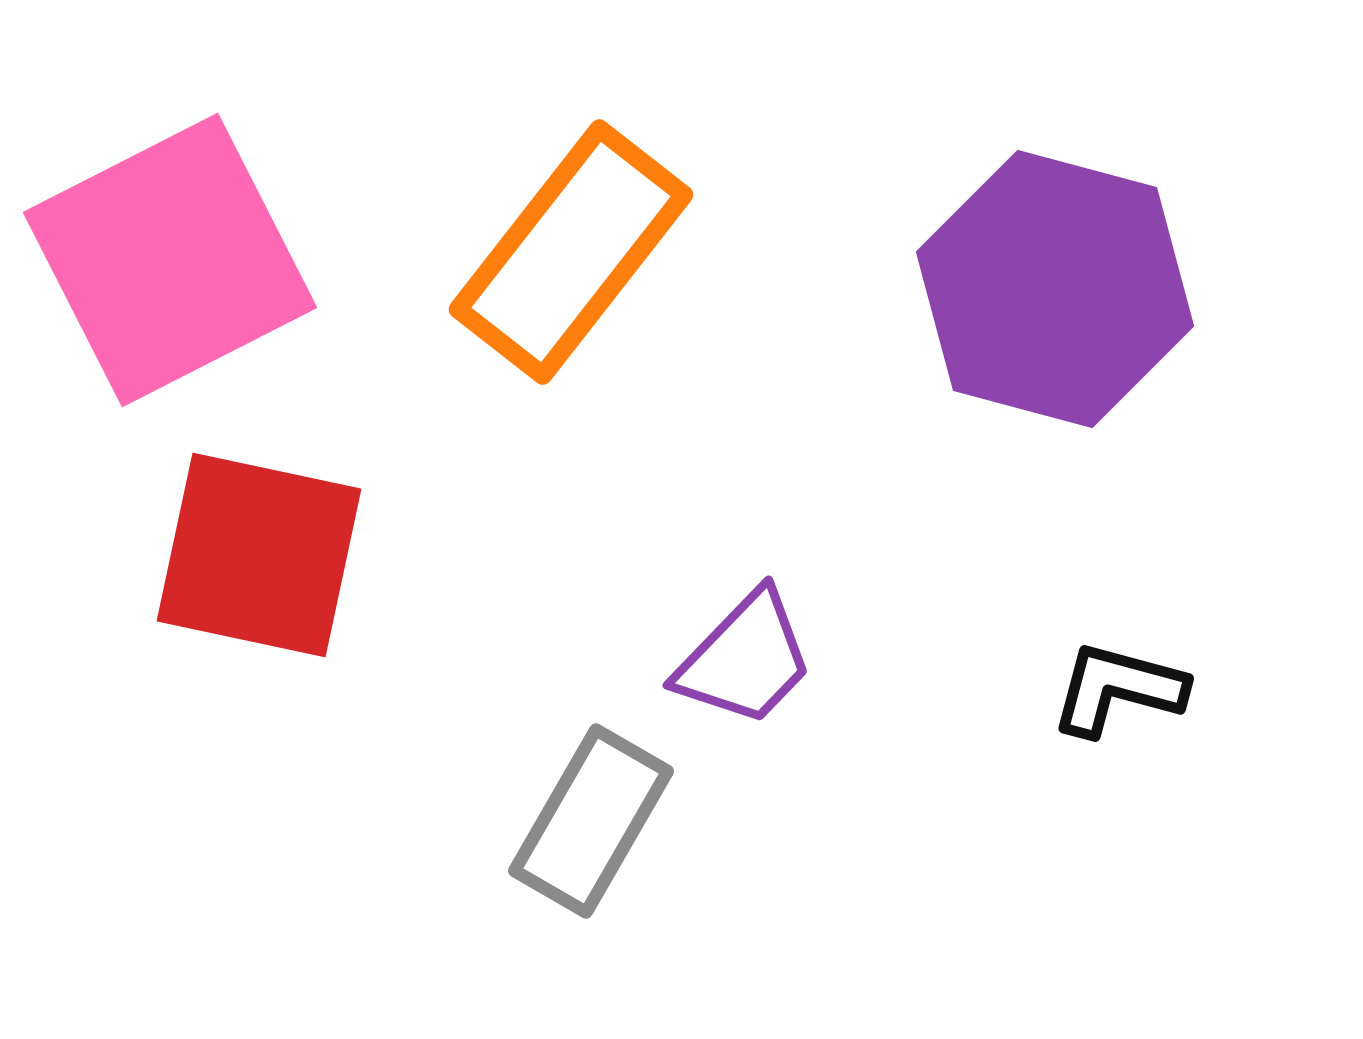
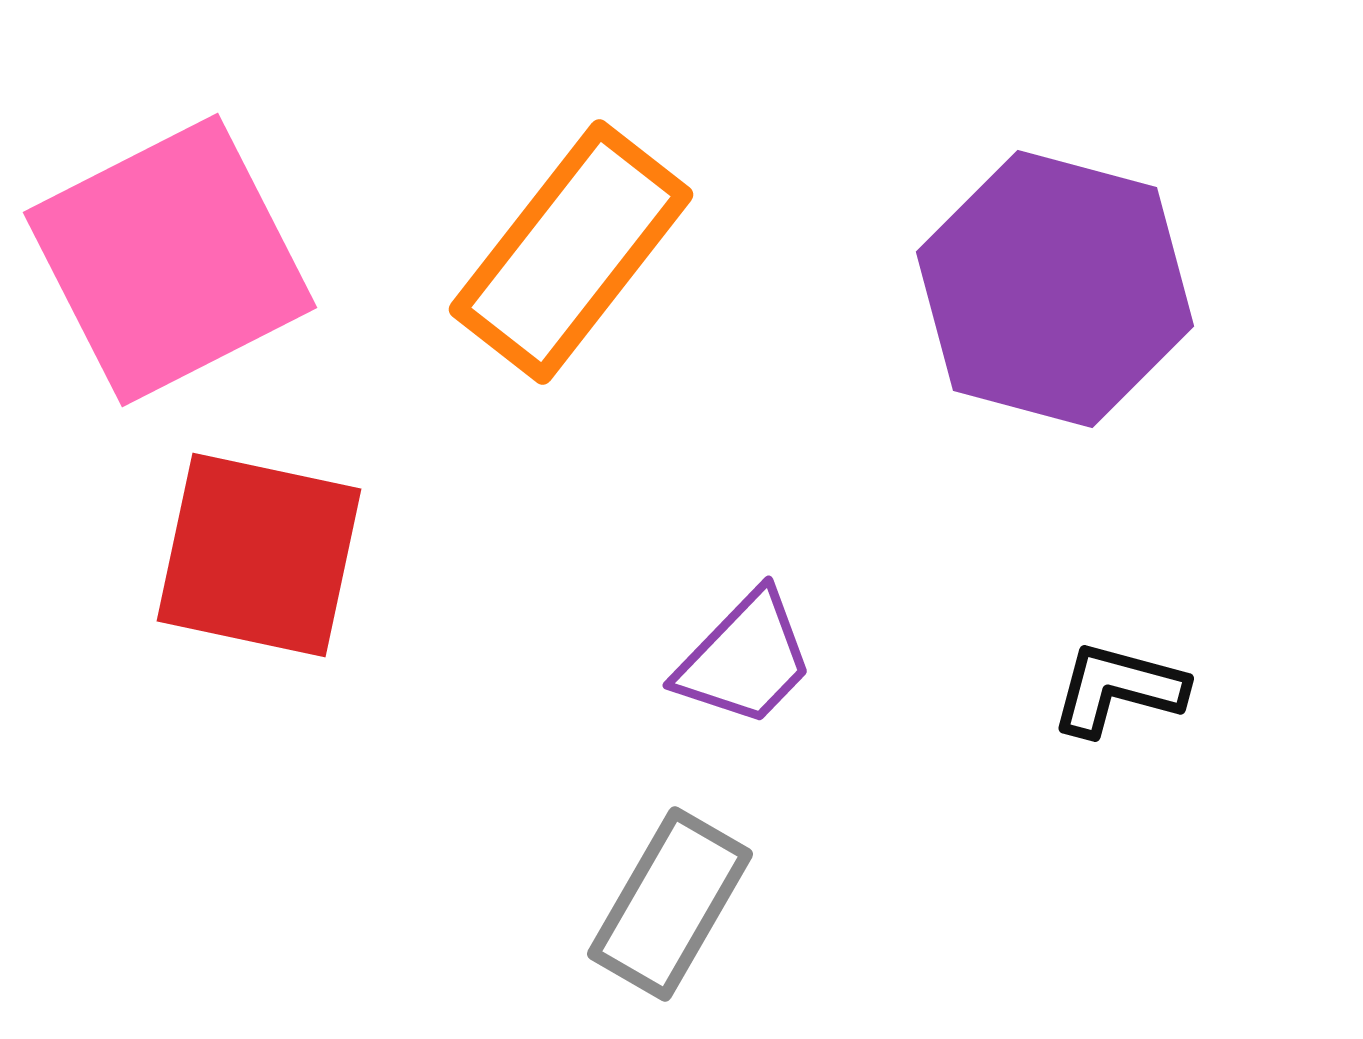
gray rectangle: moved 79 px right, 83 px down
